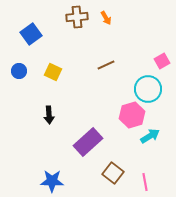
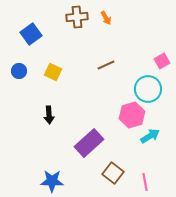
purple rectangle: moved 1 px right, 1 px down
